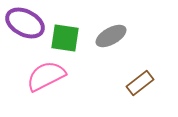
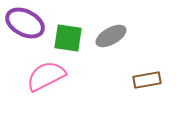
green square: moved 3 px right
brown rectangle: moved 7 px right, 3 px up; rotated 28 degrees clockwise
